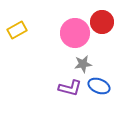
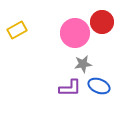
purple L-shape: rotated 15 degrees counterclockwise
